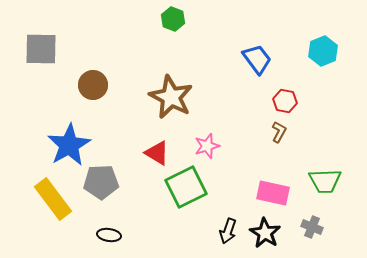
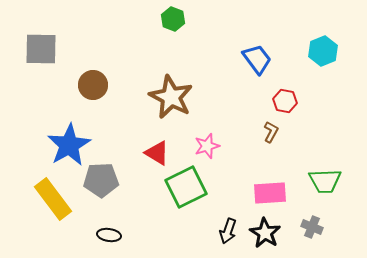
brown L-shape: moved 8 px left
gray pentagon: moved 2 px up
pink rectangle: moved 3 px left; rotated 16 degrees counterclockwise
